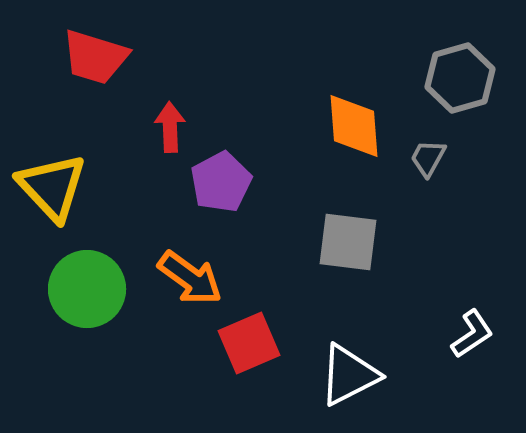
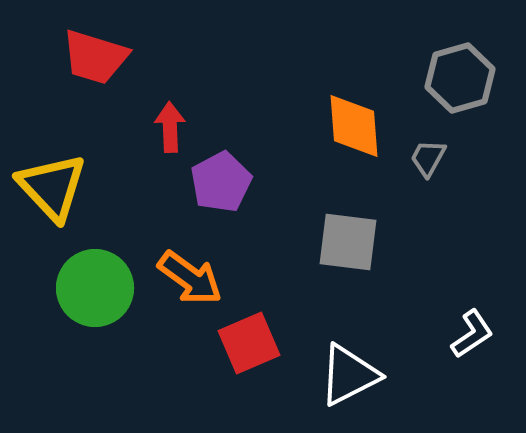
green circle: moved 8 px right, 1 px up
